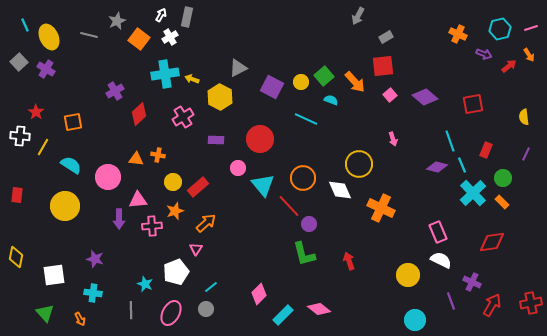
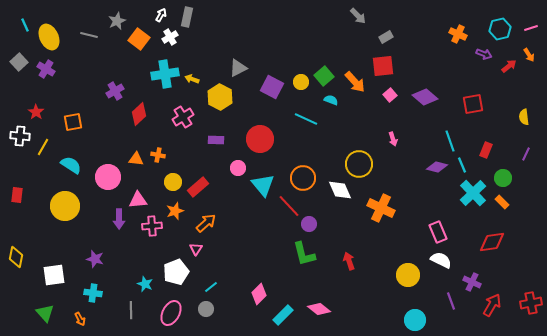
gray arrow at (358, 16): rotated 72 degrees counterclockwise
